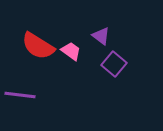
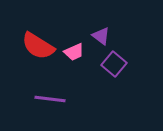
pink trapezoid: moved 3 px right, 1 px down; rotated 120 degrees clockwise
purple line: moved 30 px right, 4 px down
